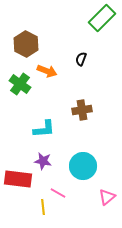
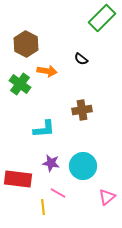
black semicircle: rotated 72 degrees counterclockwise
orange arrow: rotated 12 degrees counterclockwise
purple star: moved 8 px right, 2 px down
